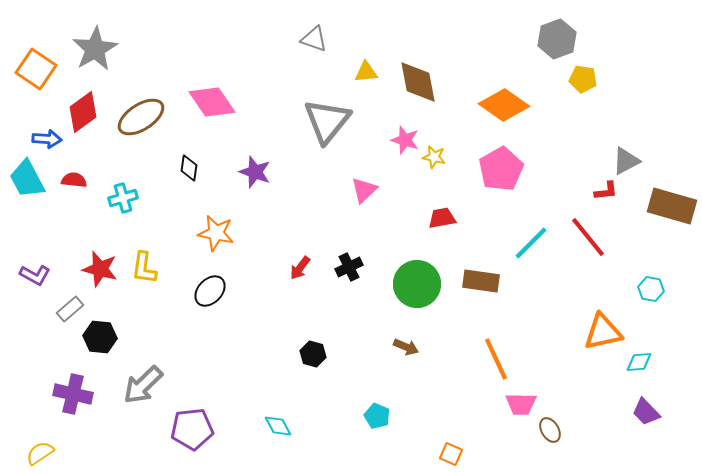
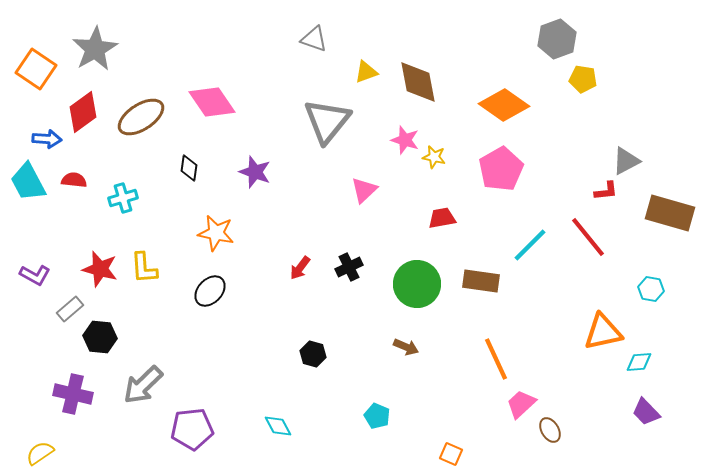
yellow triangle at (366, 72): rotated 15 degrees counterclockwise
cyan trapezoid at (27, 179): moved 1 px right, 3 px down
brown rectangle at (672, 206): moved 2 px left, 7 px down
cyan line at (531, 243): moved 1 px left, 2 px down
yellow L-shape at (144, 268): rotated 12 degrees counterclockwise
pink trapezoid at (521, 404): rotated 136 degrees clockwise
